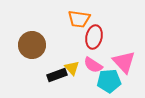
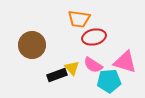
red ellipse: rotated 65 degrees clockwise
pink triangle: moved 1 px right; rotated 30 degrees counterclockwise
